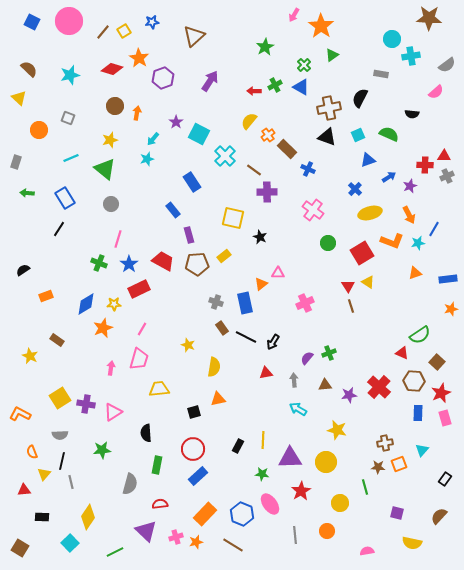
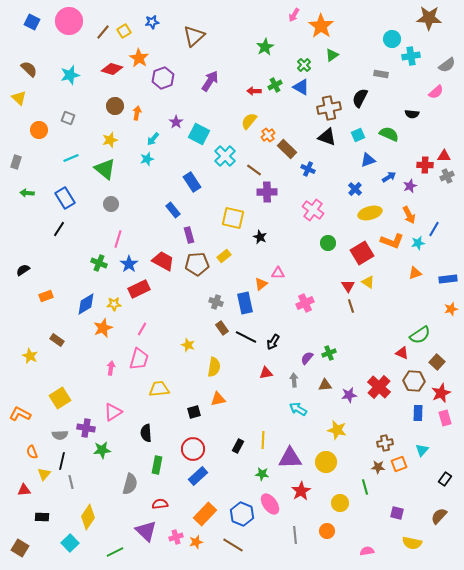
purple cross at (86, 404): moved 24 px down
